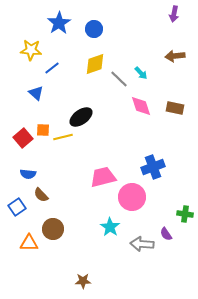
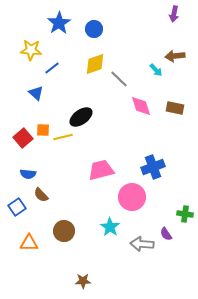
cyan arrow: moved 15 px right, 3 px up
pink trapezoid: moved 2 px left, 7 px up
brown circle: moved 11 px right, 2 px down
